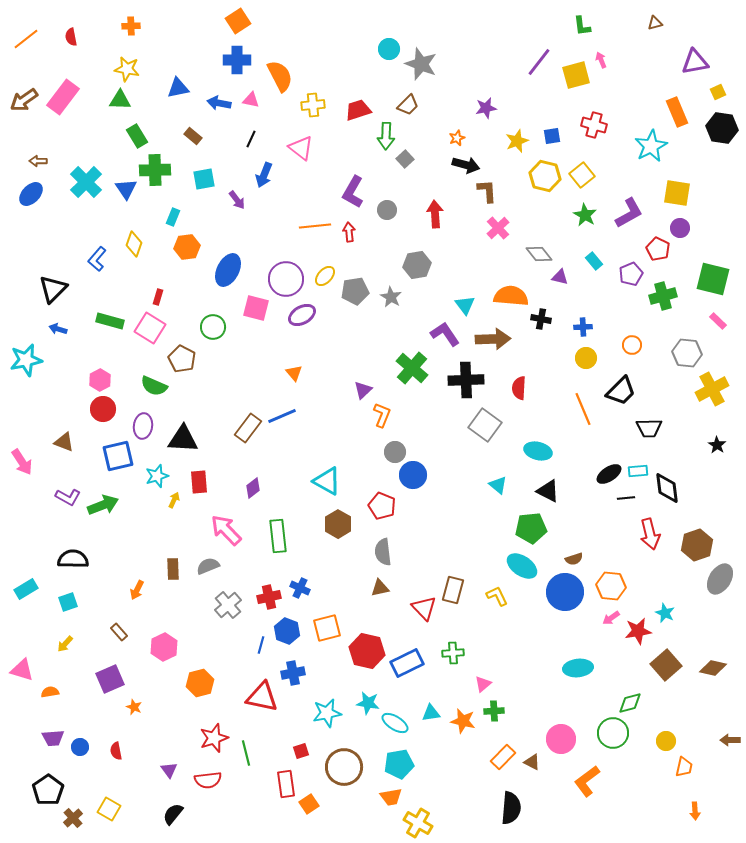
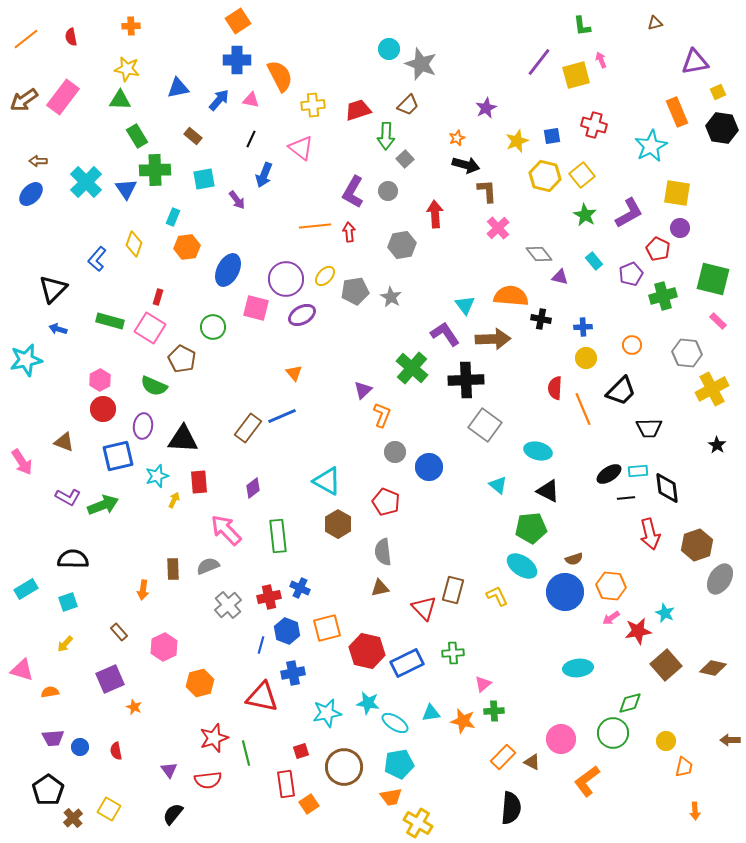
blue arrow at (219, 103): moved 3 px up; rotated 120 degrees clockwise
purple star at (486, 108): rotated 15 degrees counterclockwise
gray circle at (387, 210): moved 1 px right, 19 px up
gray hexagon at (417, 265): moved 15 px left, 20 px up
red semicircle at (519, 388): moved 36 px right
blue circle at (413, 475): moved 16 px right, 8 px up
red pentagon at (382, 506): moved 4 px right, 4 px up
orange arrow at (137, 590): moved 6 px right; rotated 18 degrees counterclockwise
